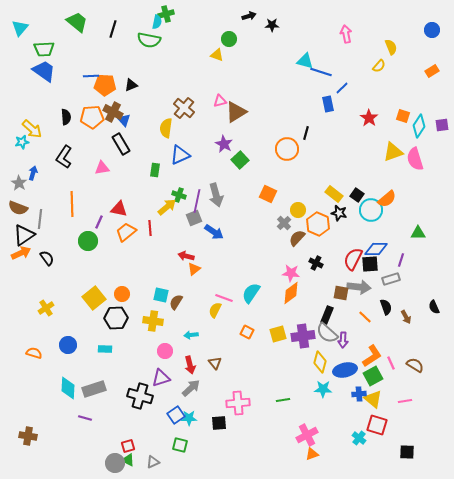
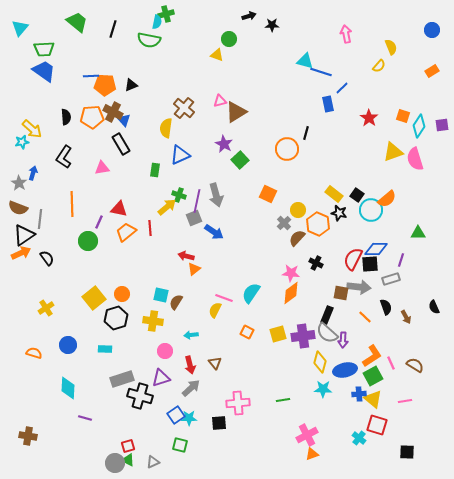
black hexagon at (116, 318): rotated 15 degrees counterclockwise
gray rectangle at (94, 389): moved 28 px right, 10 px up
